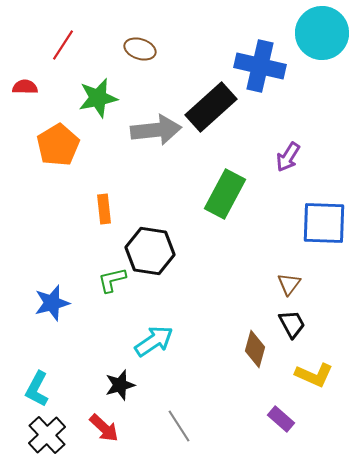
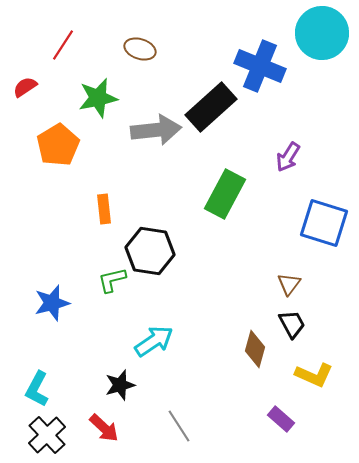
blue cross: rotated 9 degrees clockwise
red semicircle: rotated 35 degrees counterclockwise
blue square: rotated 15 degrees clockwise
